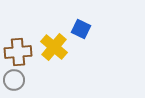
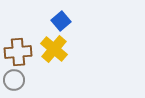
blue square: moved 20 px left, 8 px up; rotated 24 degrees clockwise
yellow cross: moved 2 px down
